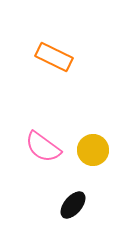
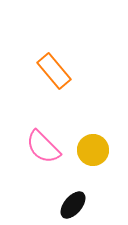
orange rectangle: moved 14 px down; rotated 24 degrees clockwise
pink semicircle: rotated 9 degrees clockwise
